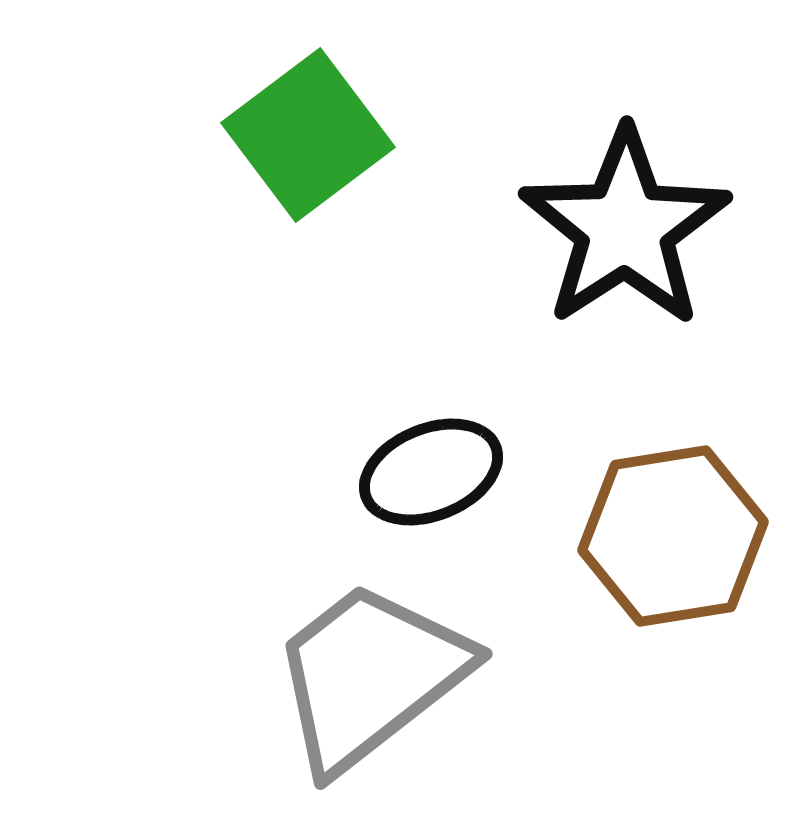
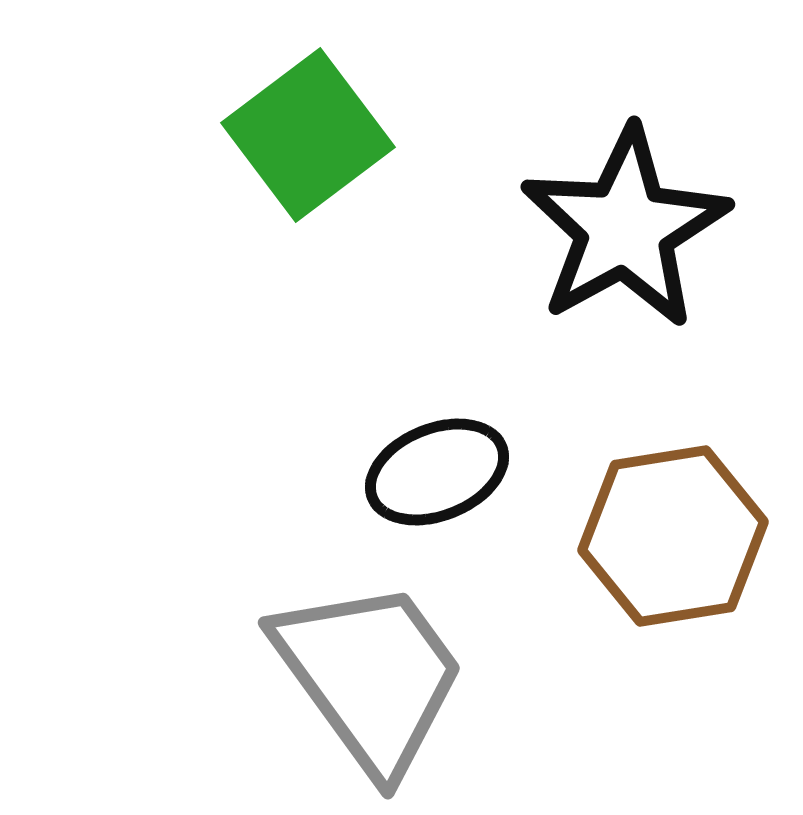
black star: rotated 4 degrees clockwise
black ellipse: moved 6 px right
gray trapezoid: rotated 92 degrees clockwise
